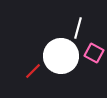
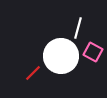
pink square: moved 1 px left, 1 px up
red line: moved 2 px down
